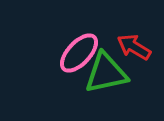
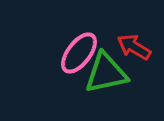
pink ellipse: rotated 6 degrees counterclockwise
